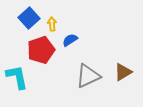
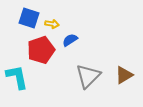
blue square: rotated 30 degrees counterclockwise
yellow arrow: rotated 104 degrees clockwise
brown triangle: moved 1 px right, 3 px down
gray triangle: rotated 20 degrees counterclockwise
